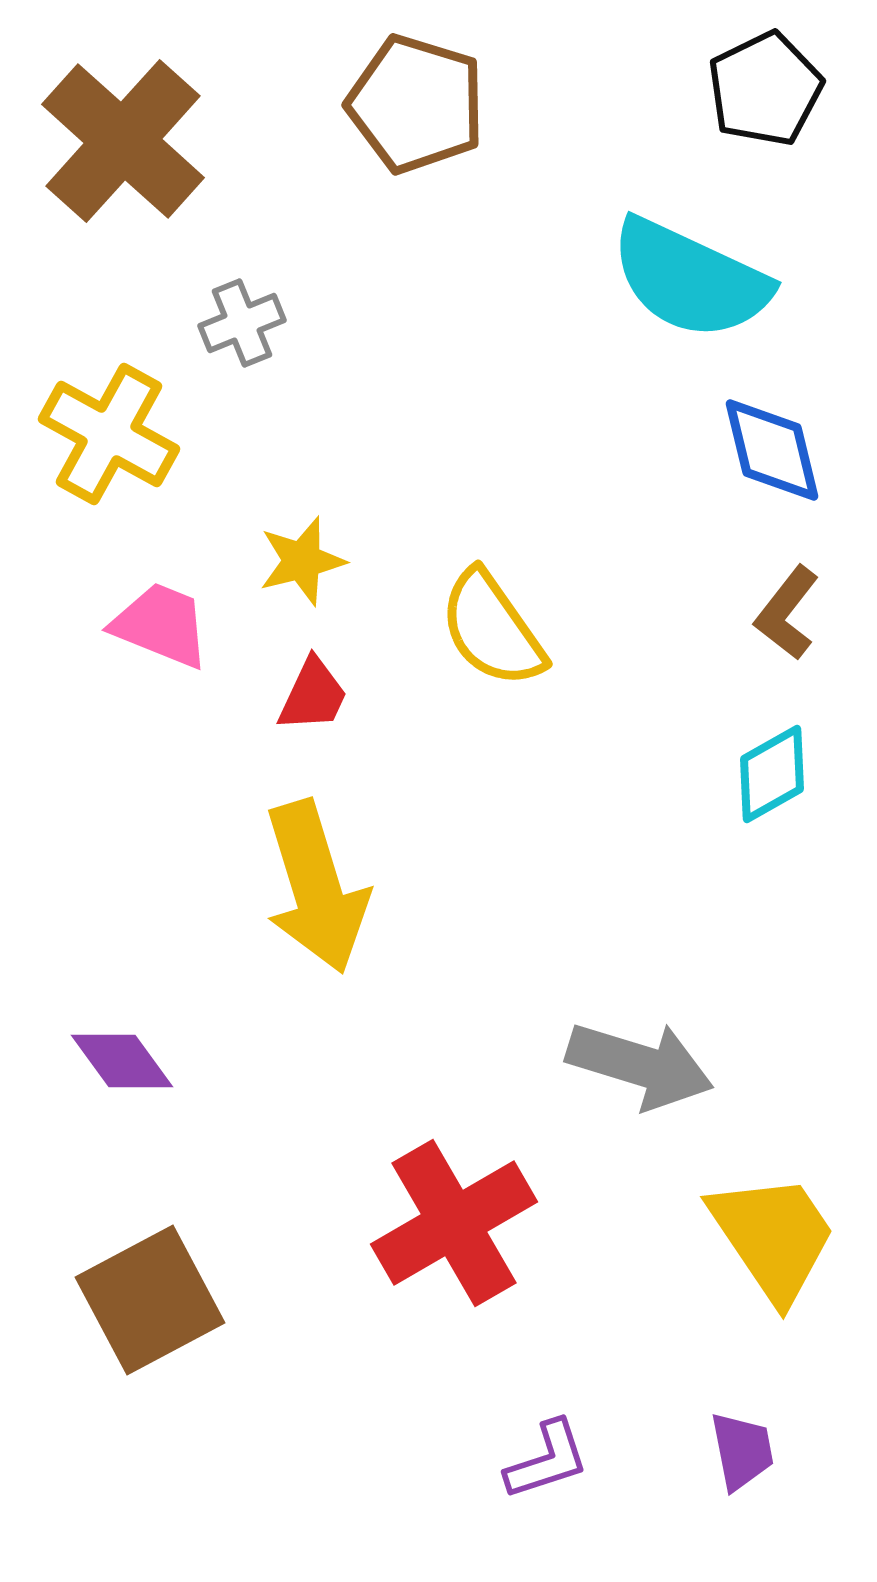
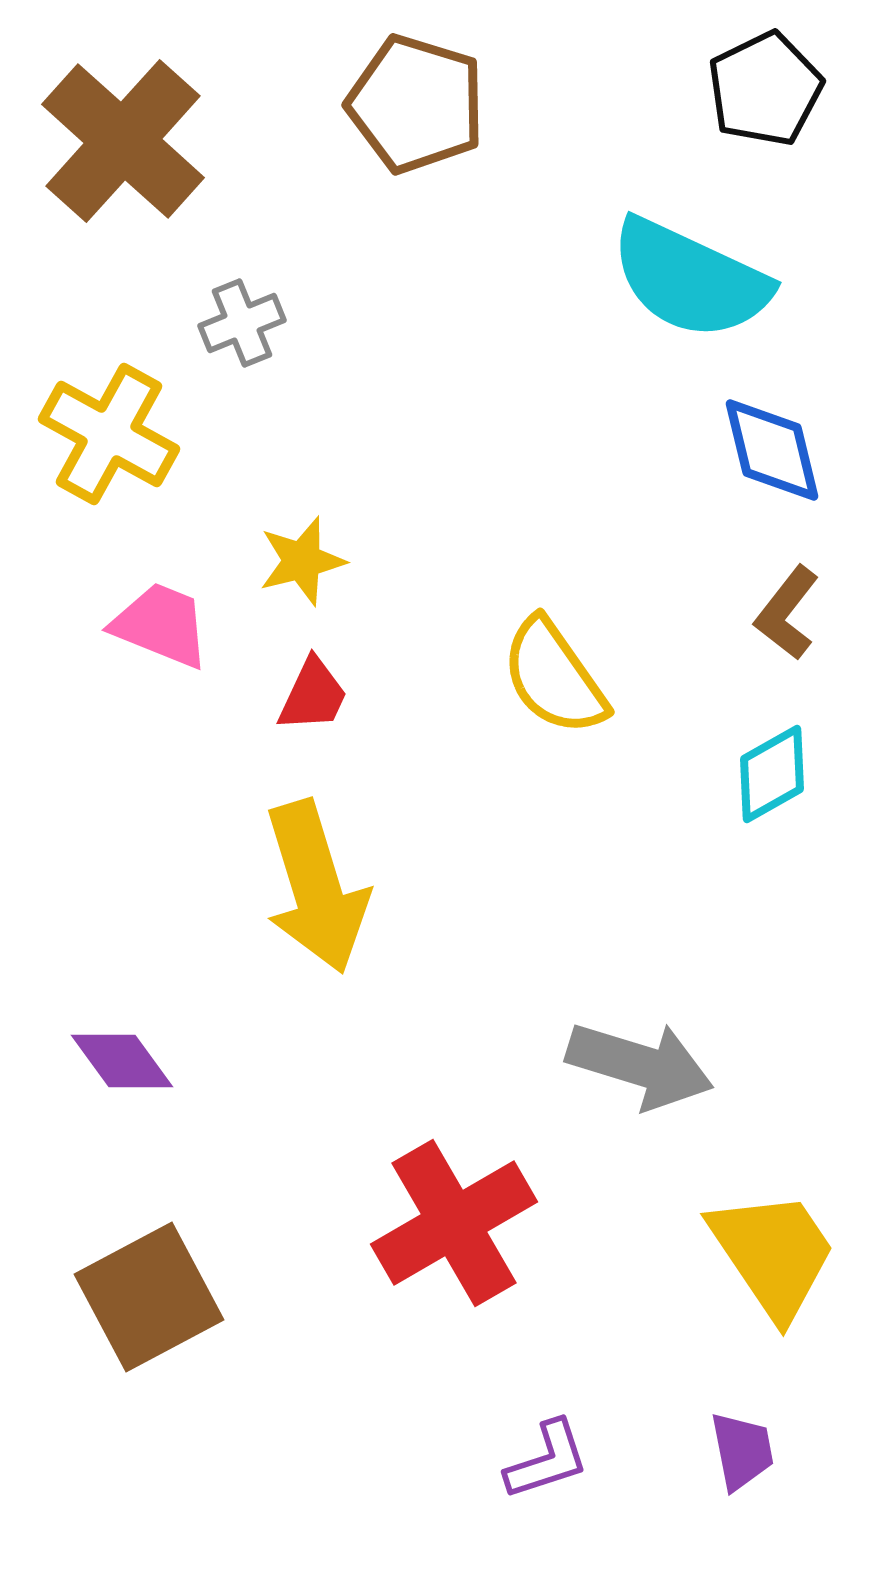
yellow semicircle: moved 62 px right, 48 px down
yellow trapezoid: moved 17 px down
brown square: moved 1 px left, 3 px up
